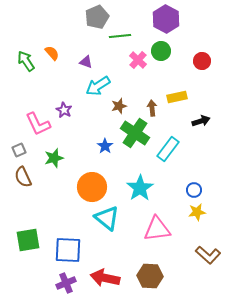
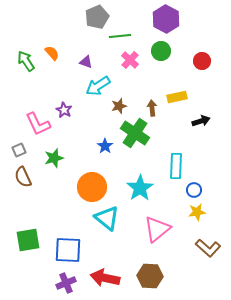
pink cross: moved 8 px left
cyan rectangle: moved 8 px right, 17 px down; rotated 35 degrees counterclockwise
pink triangle: rotated 32 degrees counterclockwise
brown L-shape: moved 7 px up
